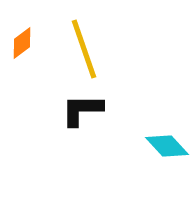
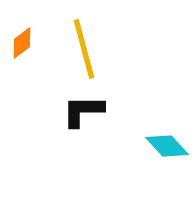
yellow line: rotated 4 degrees clockwise
black L-shape: moved 1 px right, 1 px down
